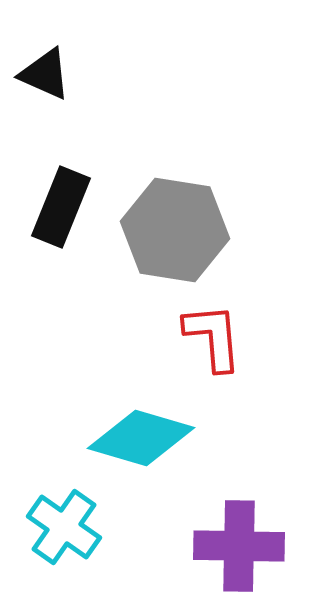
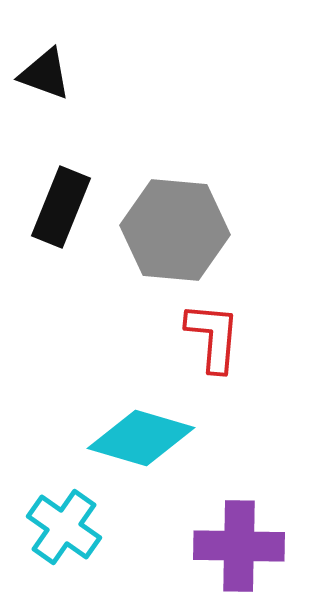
black triangle: rotated 4 degrees counterclockwise
gray hexagon: rotated 4 degrees counterclockwise
red L-shape: rotated 10 degrees clockwise
